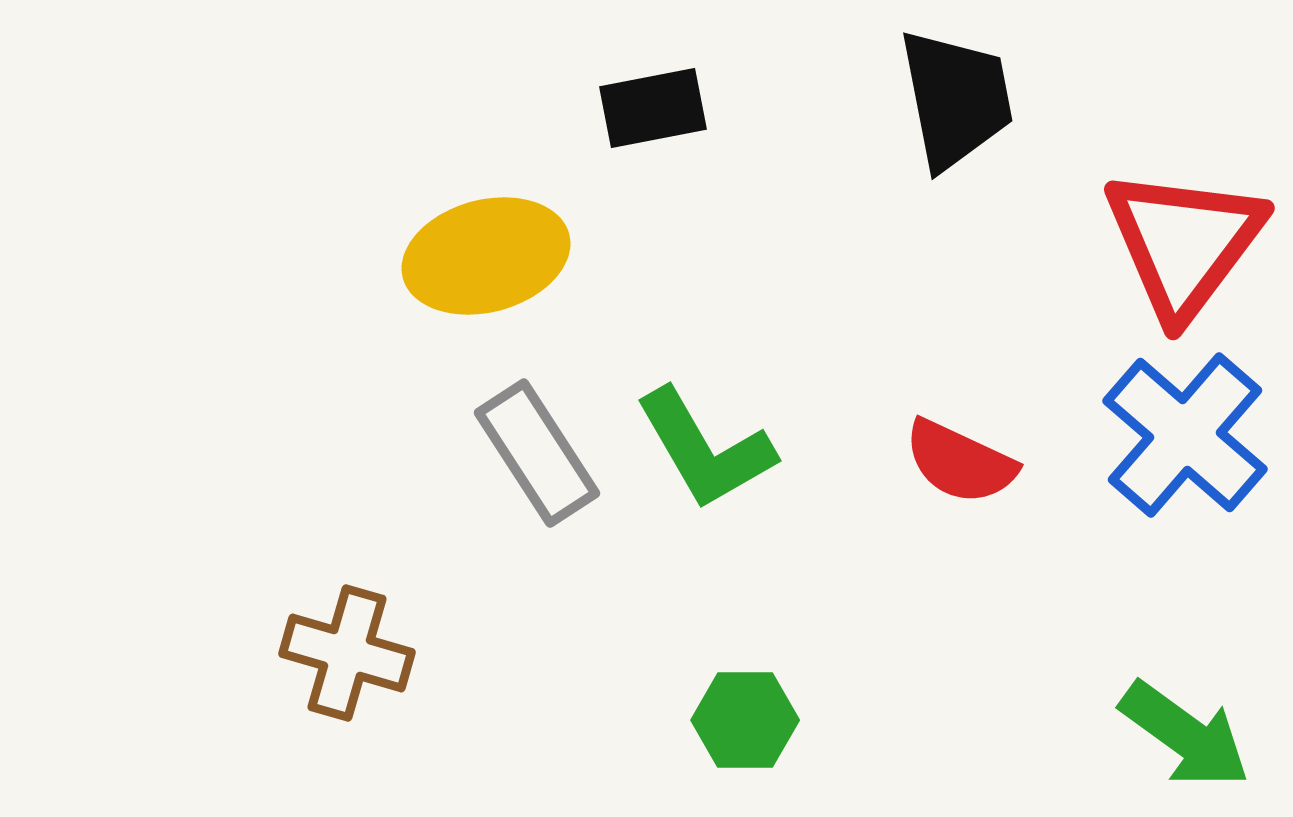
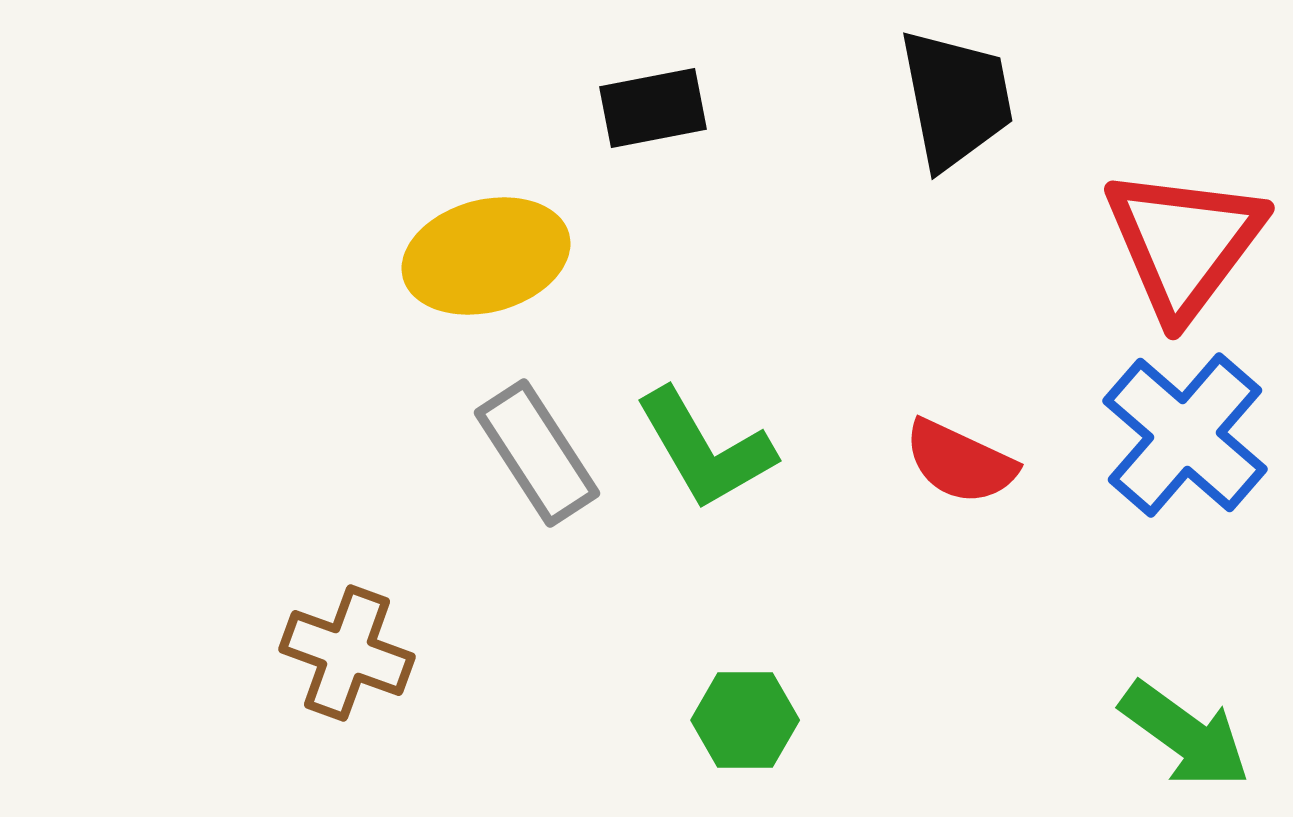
brown cross: rotated 4 degrees clockwise
